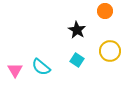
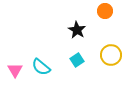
yellow circle: moved 1 px right, 4 px down
cyan square: rotated 24 degrees clockwise
